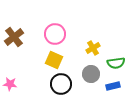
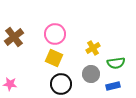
yellow square: moved 2 px up
